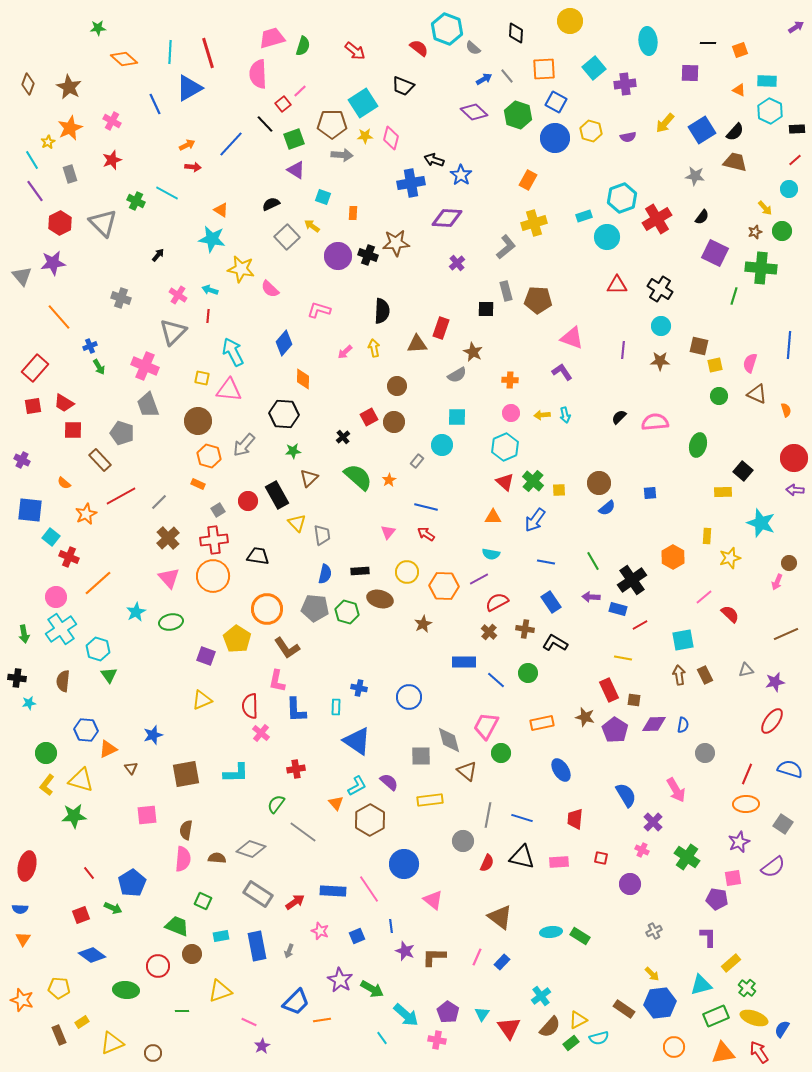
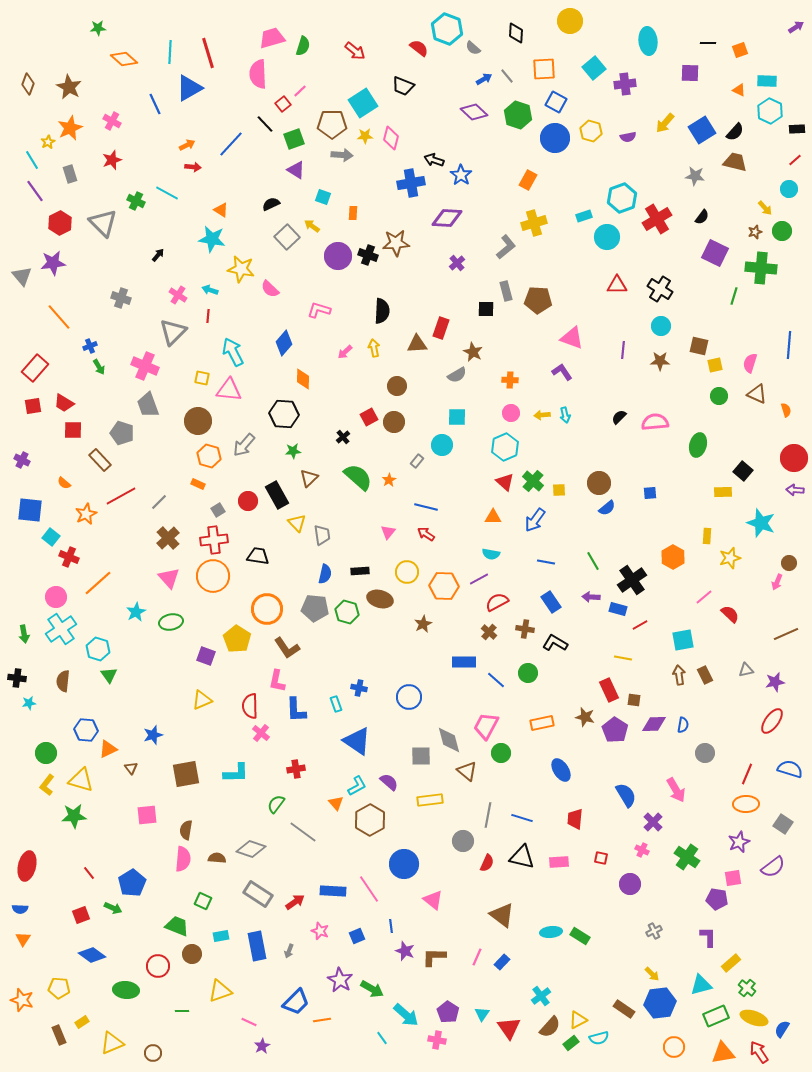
cyan rectangle at (336, 707): moved 3 px up; rotated 21 degrees counterclockwise
brown triangle at (500, 917): moved 2 px right, 2 px up
